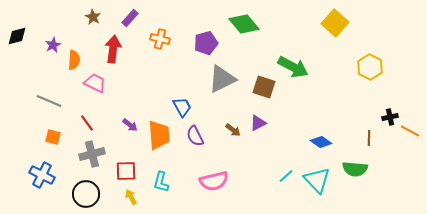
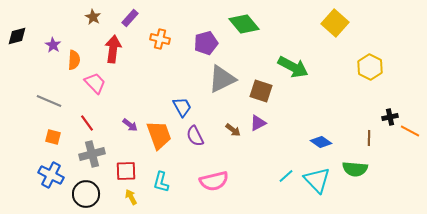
purple star: rotated 14 degrees counterclockwise
pink trapezoid: rotated 20 degrees clockwise
brown square: moved 3 px left, 4 px down
orange trapezoid: rotated 16 degrees counterclockwise
blue cross: moved 9 px right
